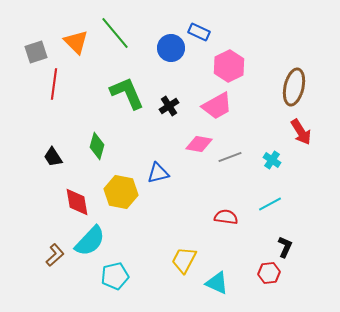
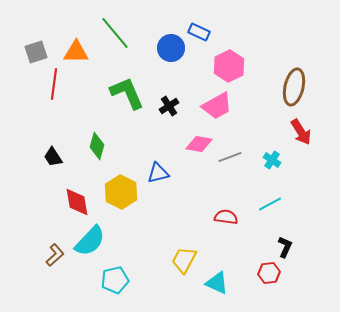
orange triangle: moved 10 px down; rotated 44 degrees counterclockwise
yellow hexagon: rotated 16 degrees clockwise
cyan pentagon: moved 4 px down
